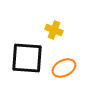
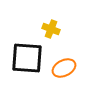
yellow cross: moved 3 px left, 1 px up
